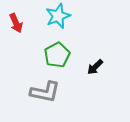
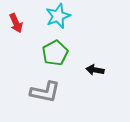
green pentagon: moved 2 px left, 2 px up
black arrow: moved 3 px down; rotated 54 degrees clockwise
